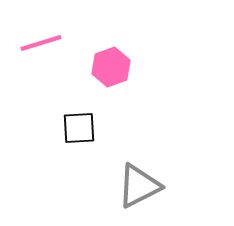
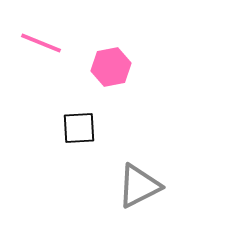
pink line: rotated 39 degrees clockwise
pink hexagon: rotated 9 degrees clockwise
